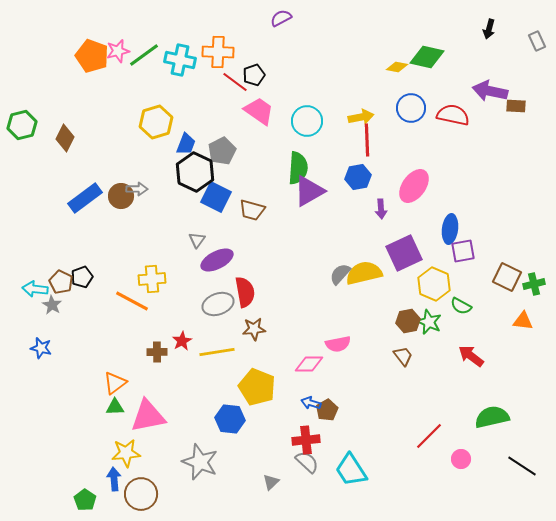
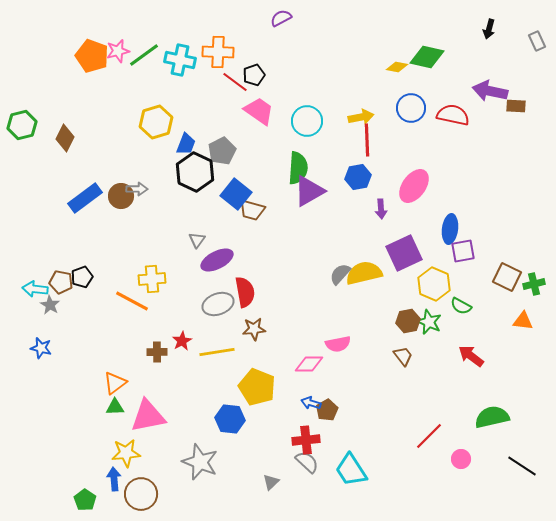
blue square at (216, 197): moved 20 px right, 3 px up; rotated 12 degrees clockwise
brown pentagon at (61, 282): rotated 15 degrees counterclockwise
gray star at (52, 305): moved 2 px left
